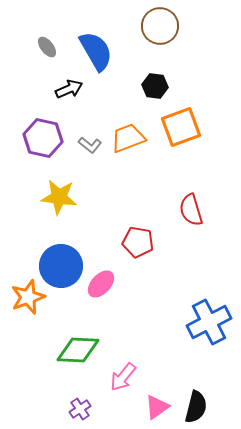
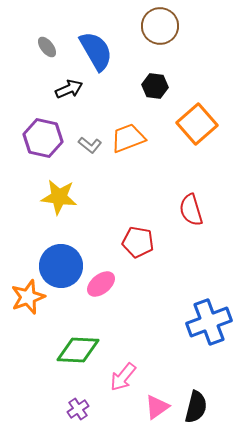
orange square: moved 16 px right, 3 px up; rotated 21 degrees counterclockwise
pink ellipse: rotated 8 degrees clockwise
blue cross: rotated 6 degrees clockwise
purple cross: moved 2 px left
